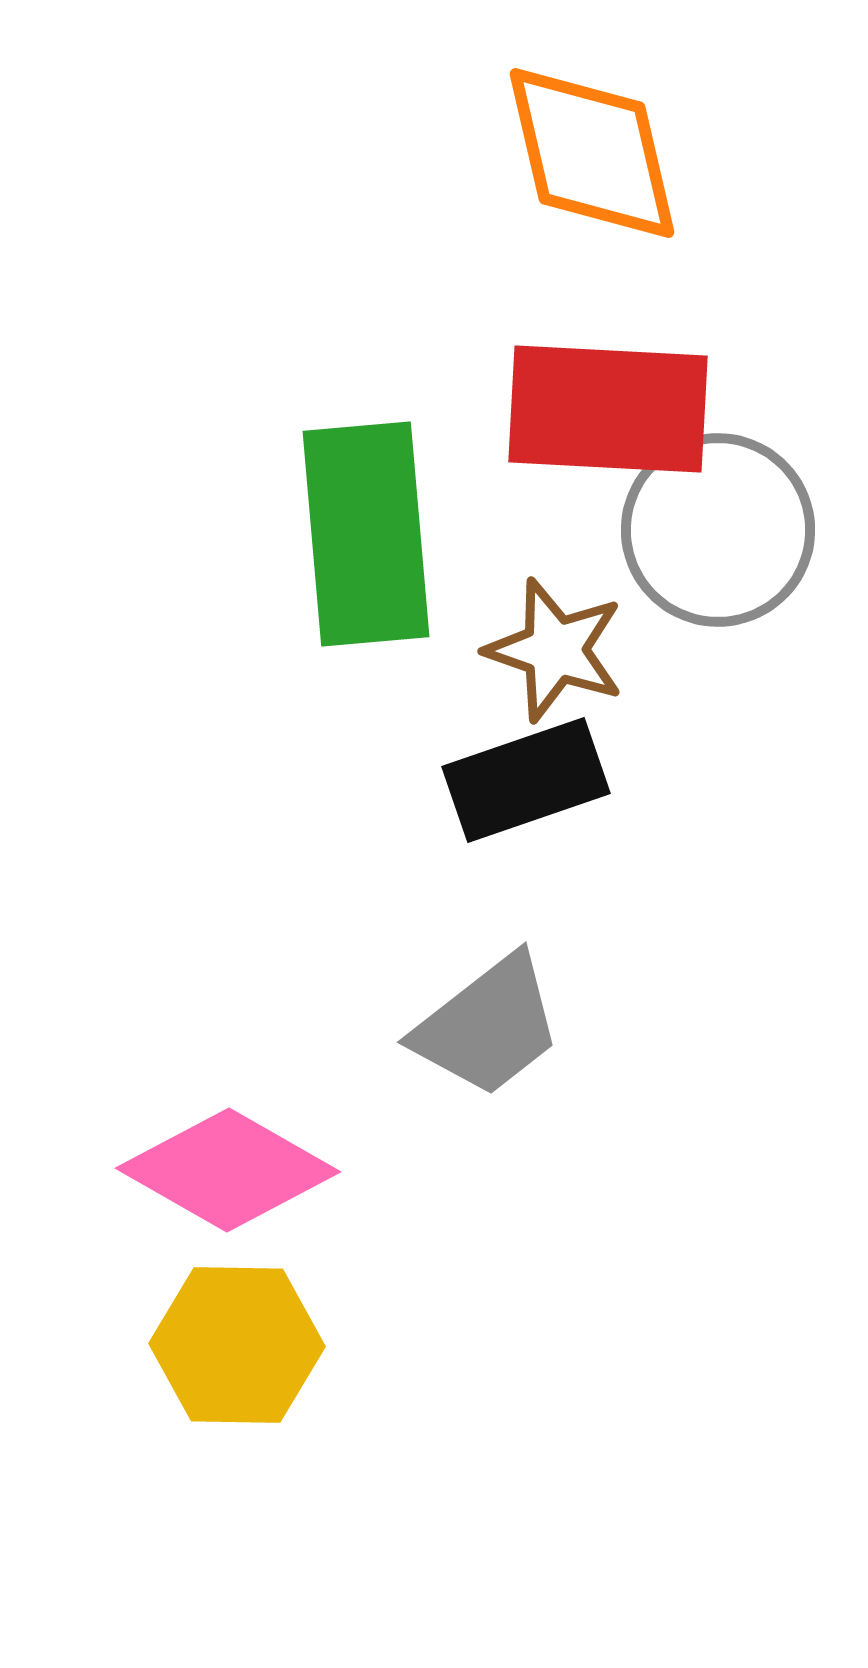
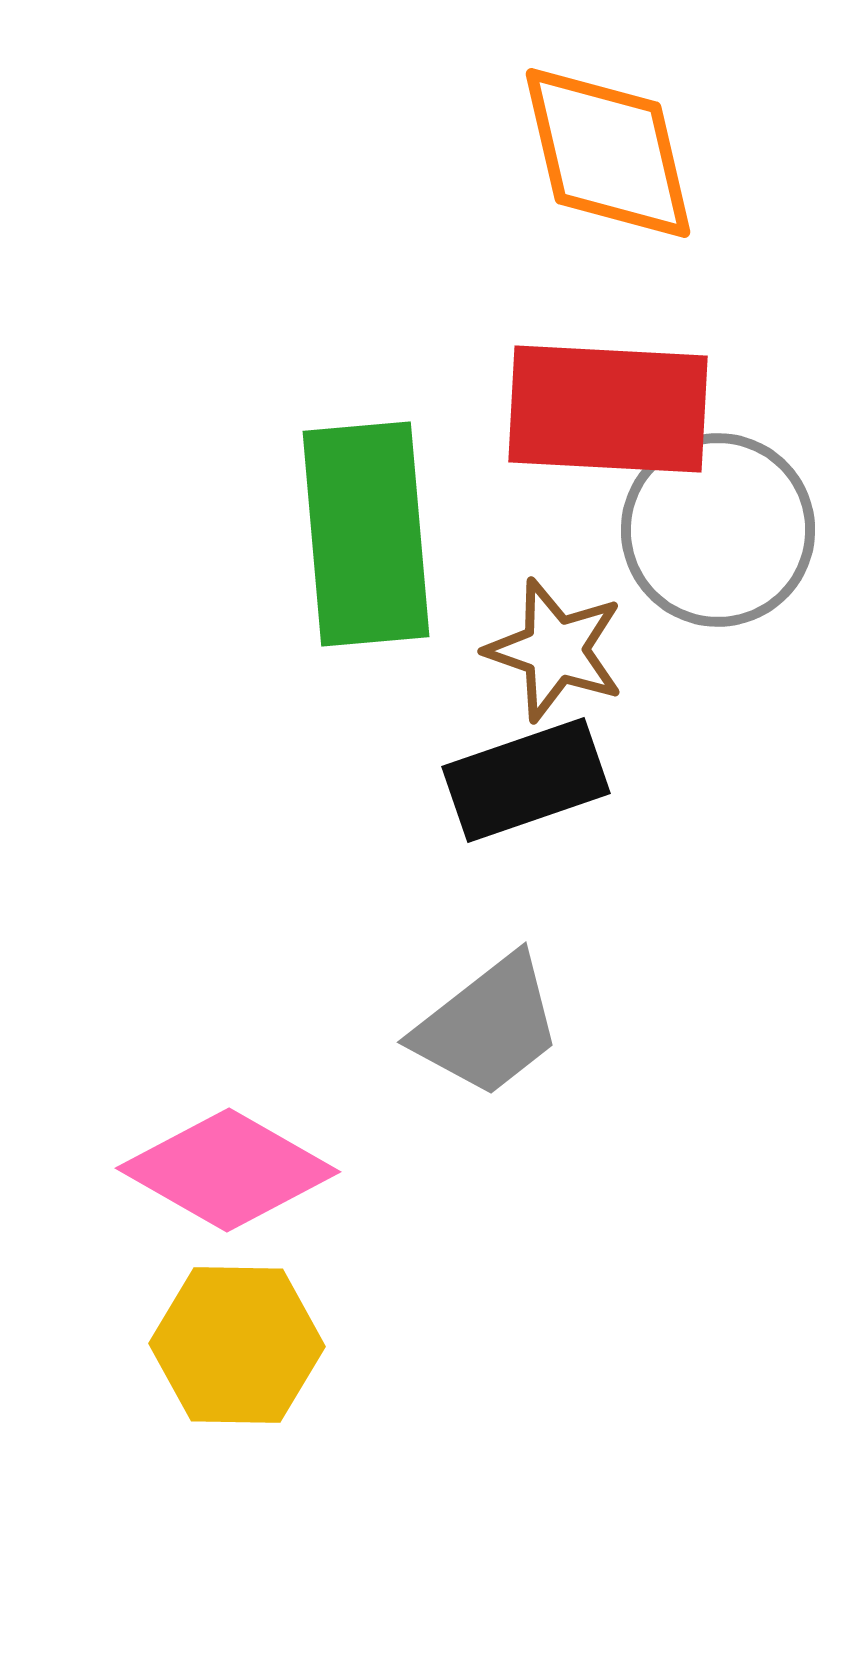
orange diamond: moved 16 px right
